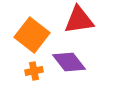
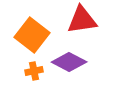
red triangle: moved 3 px right
purple diamond: rotated 24 degrees counterclockwise
